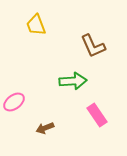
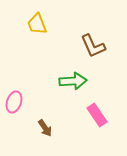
yellow trapezoid: moved 1 px right, 1 px up
pink ellipse: rotated 35 degrees counterclockwise
brown arrow: rotated 102 degrees counterclockwise
